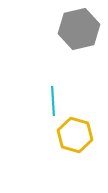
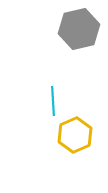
yellow hexagon: rotated 20 degrees clockwise
